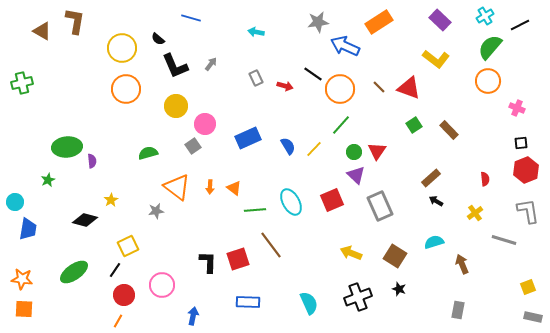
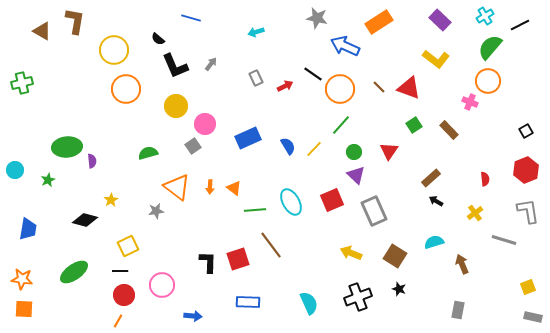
gray star at (318, 22): moved 1 px left, 4 px up; rotated 20 degrees clockwise
cyan arrow at (256, 32): rotated 28 degrees counterclockwise
yellow circle at (122, 48): moved 8 px left, 2 px down
red arrow at (285, 86): rotated 42 degrees counterclockwise
pink cross at (517, 108): moved 47 px left, 6 px up
black square at (521, 143): moved 5 px right, 12 px up; rotated 24 degrees counterclockwise
red triangle at (377, 151): moved 12 px right
cyan circle at (15, 202): moved 32 px up
gray rectangle at (380, 206): moved 6 px left, 5 px down
black line at (115, 270): moved 5 px right, 1 px down; rotated 56 degrees clockwise
blue arrow at (193, 316): rotated 84 degrees clockwise
